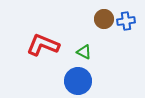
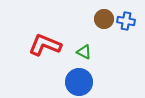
blue cross: rotated 18 degrees clockwise
red L-shape: moved 2 px right
blue circle: moved 1 px right, 1 px down
